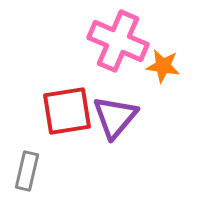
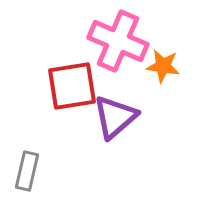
red square: moved 5 px right, 25 px up
purple triangle: rotated 9 degrees clockwise
